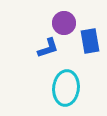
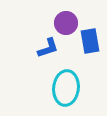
purple circle: moved 2 px right
